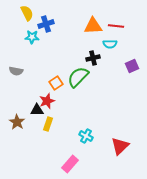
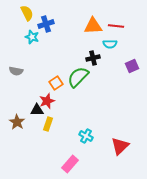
cyan star: rotated 16 degrees clockwise
